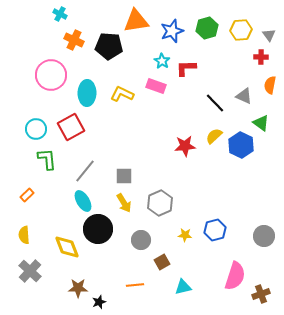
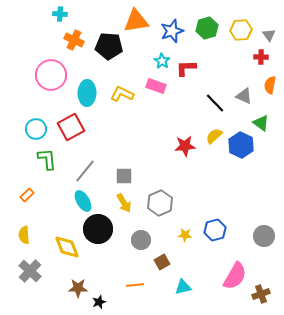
cyan cross at (60, 14): rotated 24 degrees counterclockwise
pink semicircle at (235, 276): rotated 12 degrees clockwise
